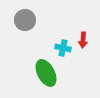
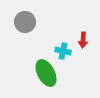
gray circle: moved 2 px down
cyan cross: moved 3 px down
